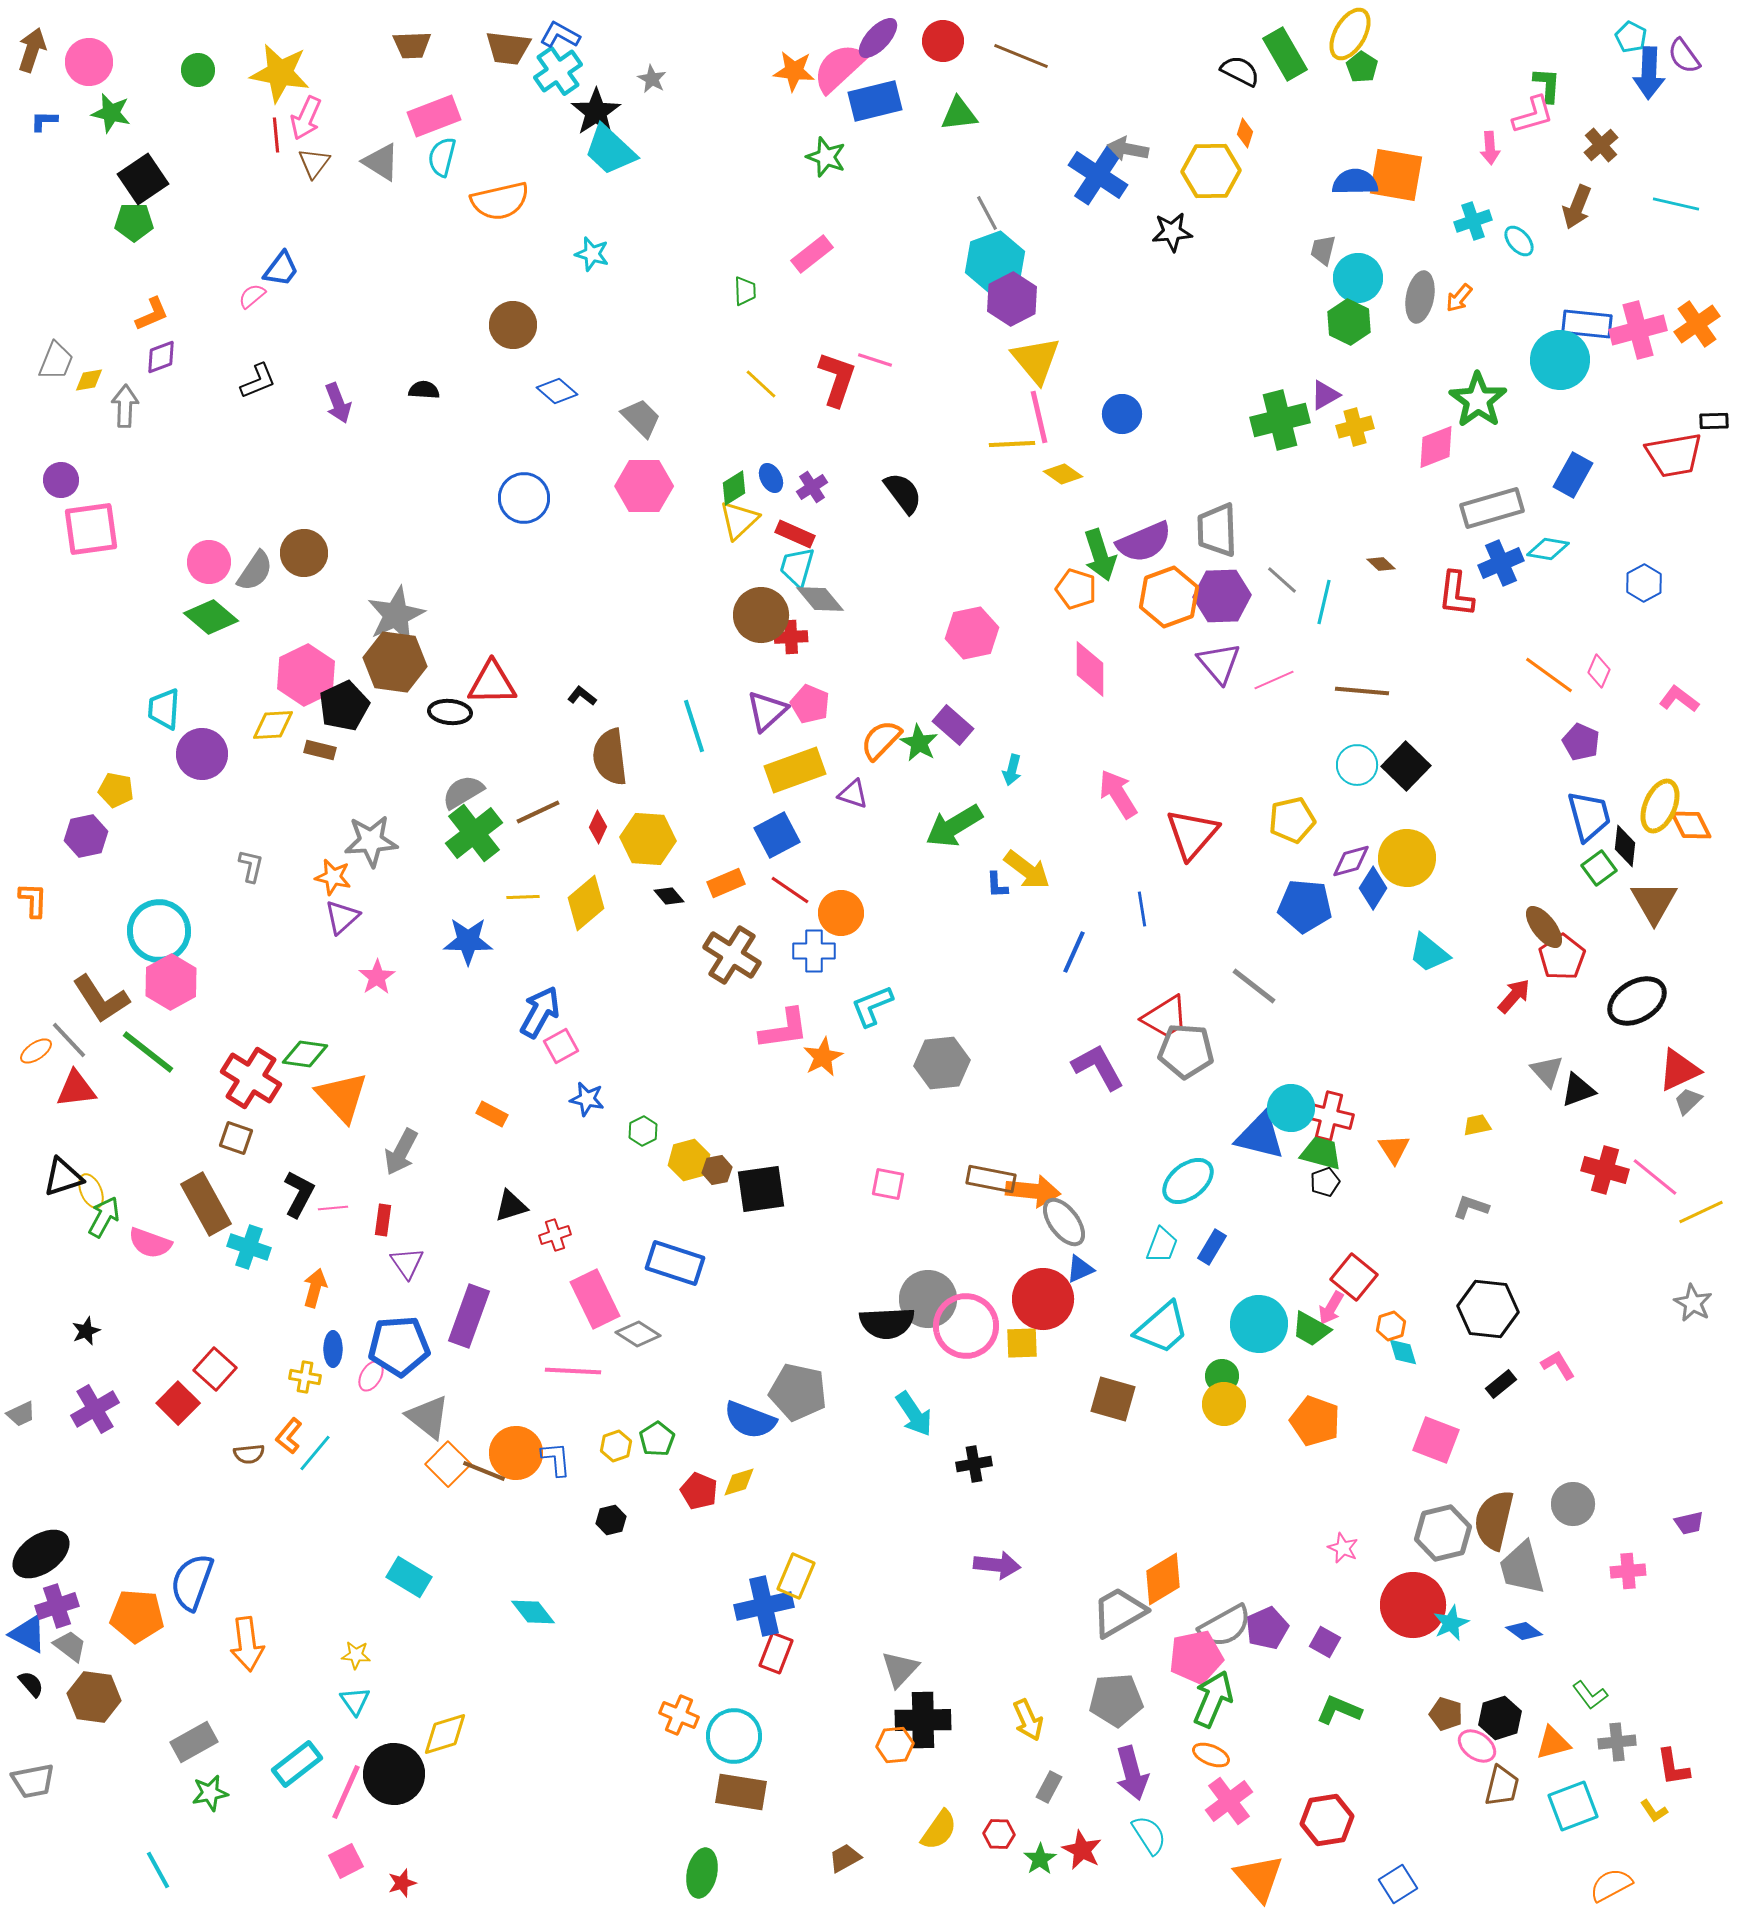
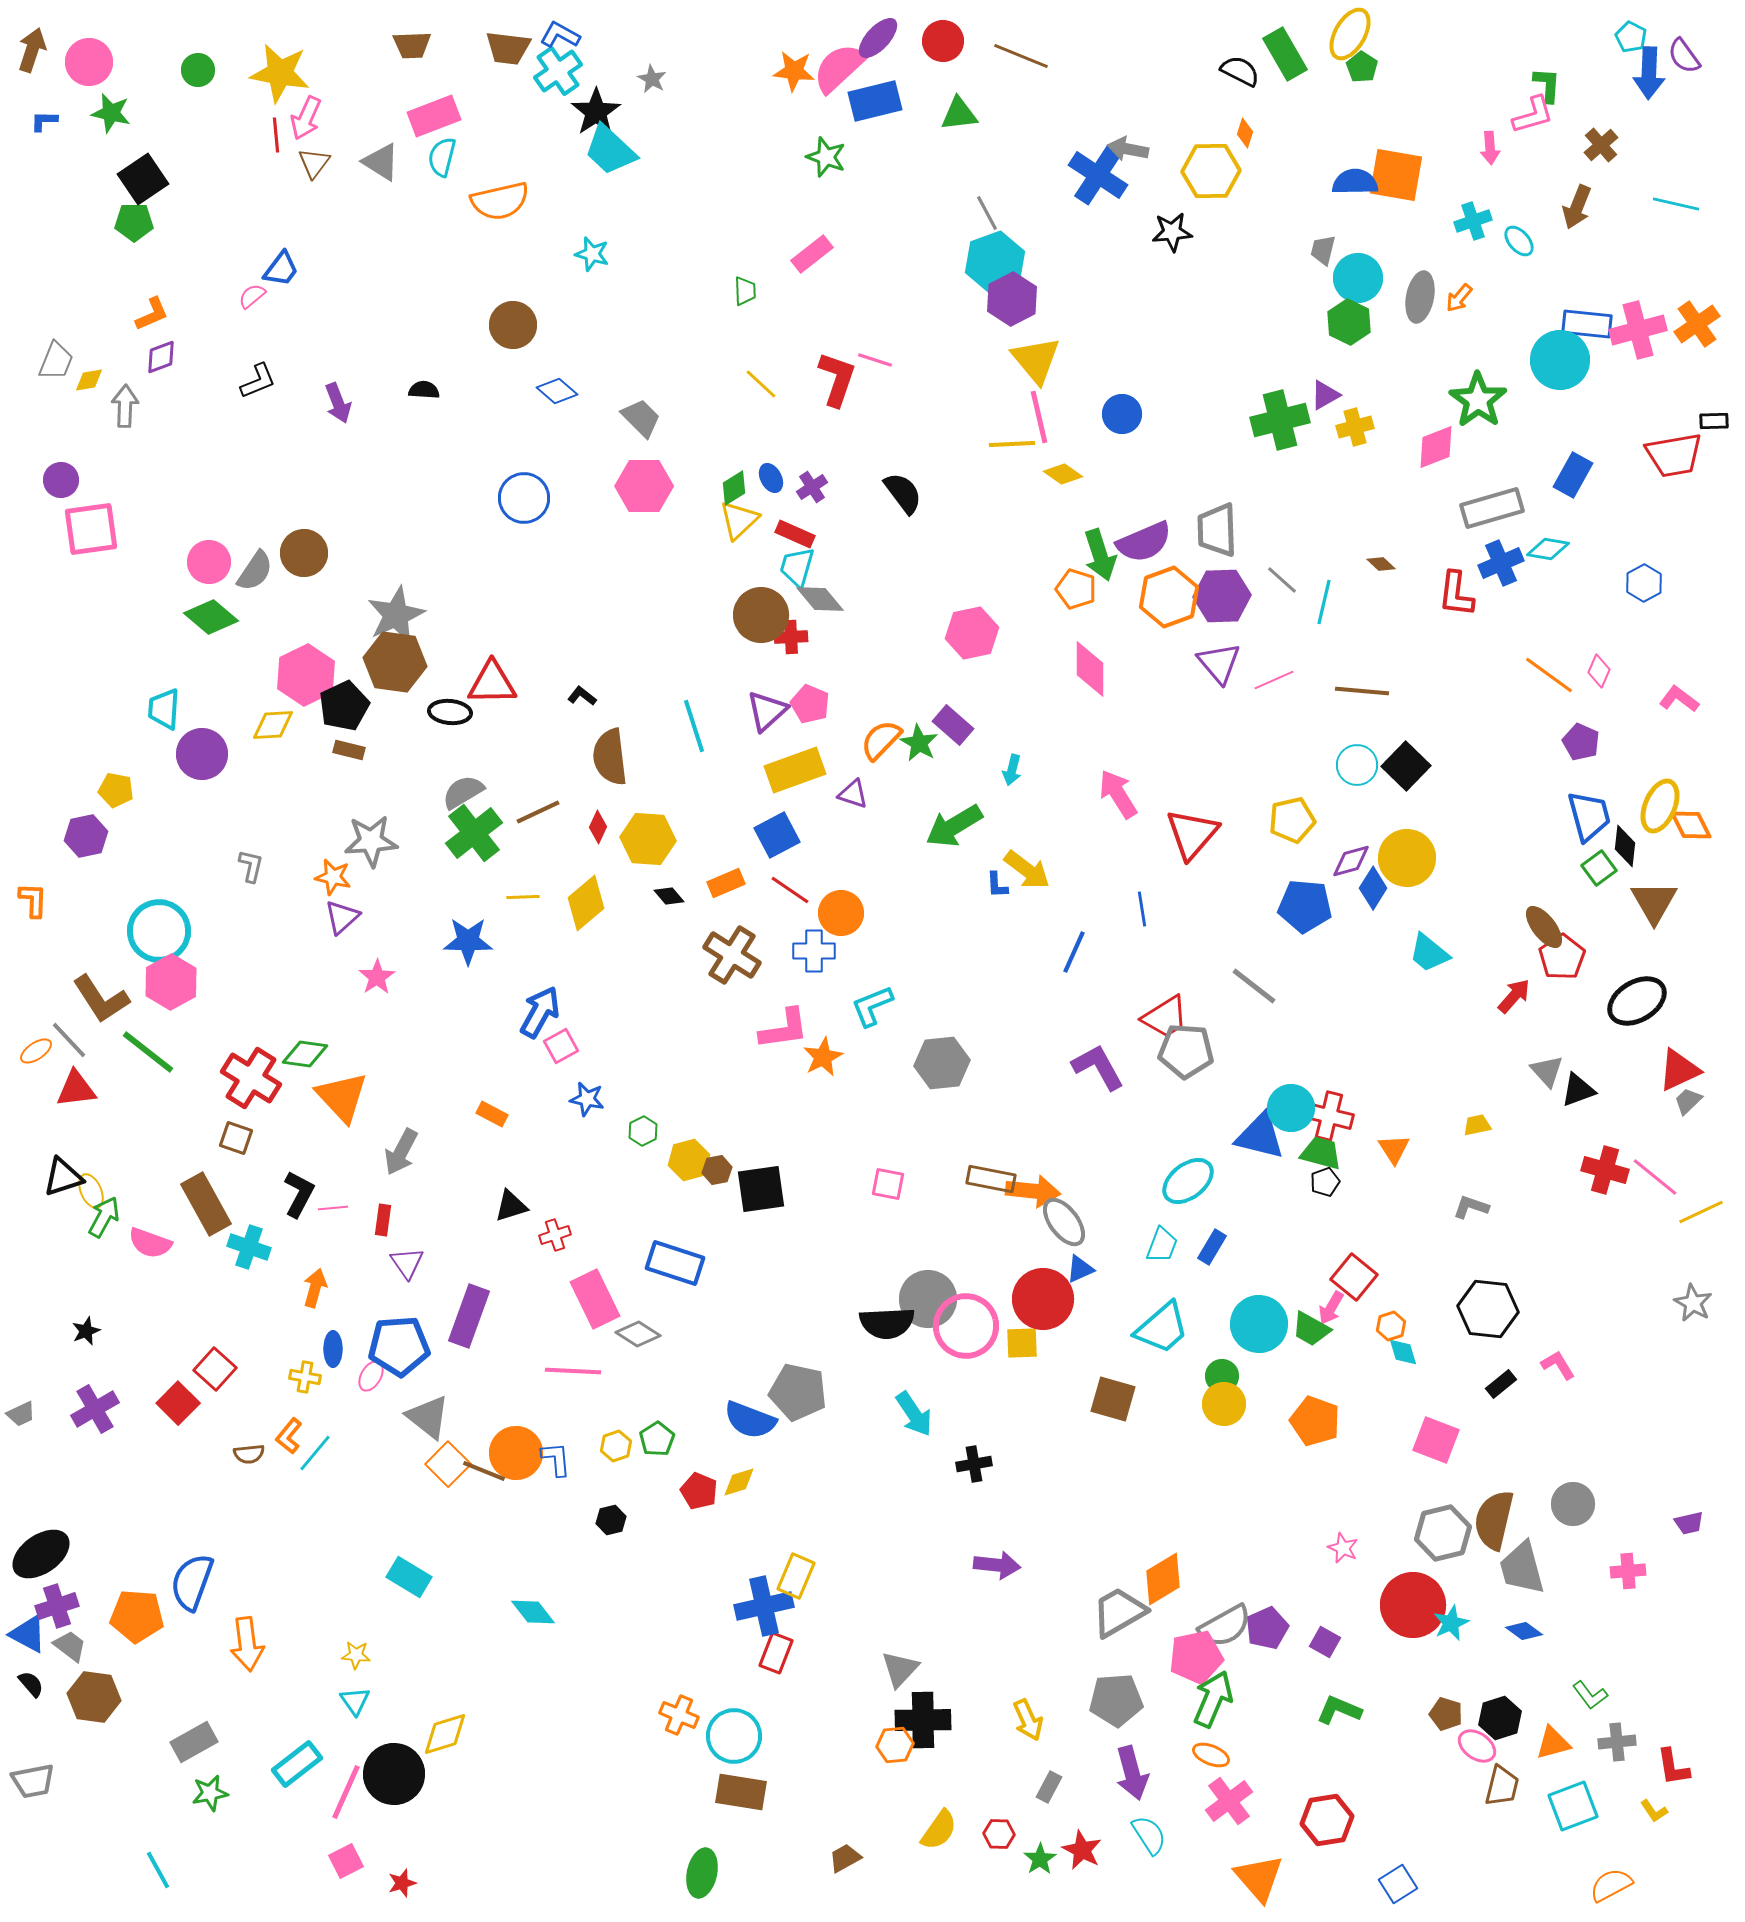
brown rectangle at (320, 750): moved 29 px right
